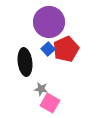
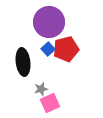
red pentagon: rotated 10 degrees clockwise
black ellipse: moved 2 px left
gray star: rotated 24 degrees counterclockwise
pink square: rotated 36 degrees clockwise
